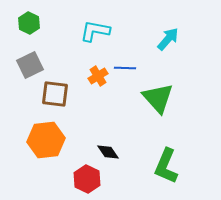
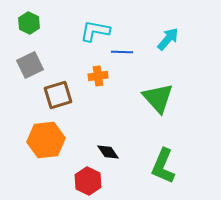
blue line: moved 3 px left, 16 px up
orange cross: rotated 24 degrees clockwise
brown square: moved 3 px right, 1 px down; rotated 24 degrees counterclockwise
green L-shape: moved 3 px left
red hexagon: moved 1 px right, 2 px down
